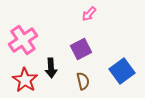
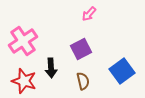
pink cross: moved 1 px down
red star: moved 1 px left, 1 px down; rotated 15 degrees counterclockwise
